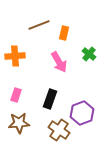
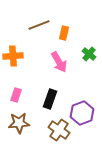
orange cross: moved 2 px left
